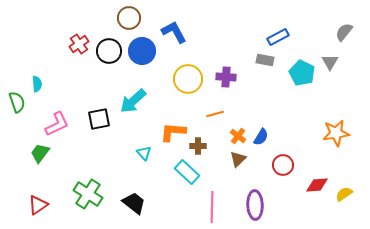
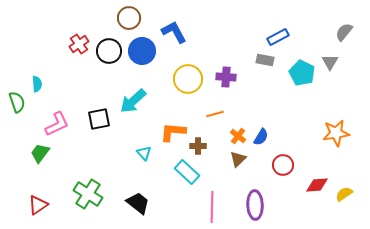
black trapezoid: moved 4 px right
